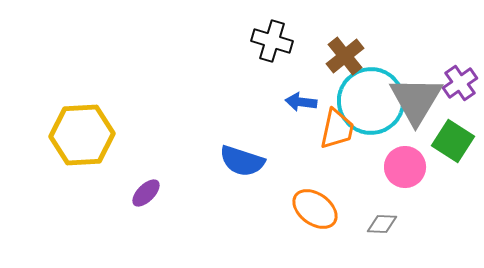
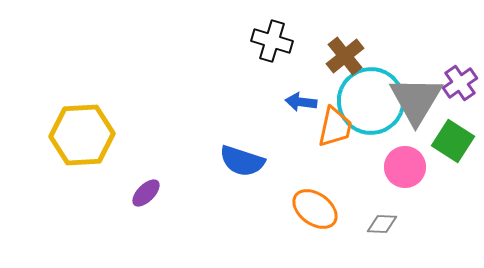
orange trapezoid: moved 2 px left, 2 px up
